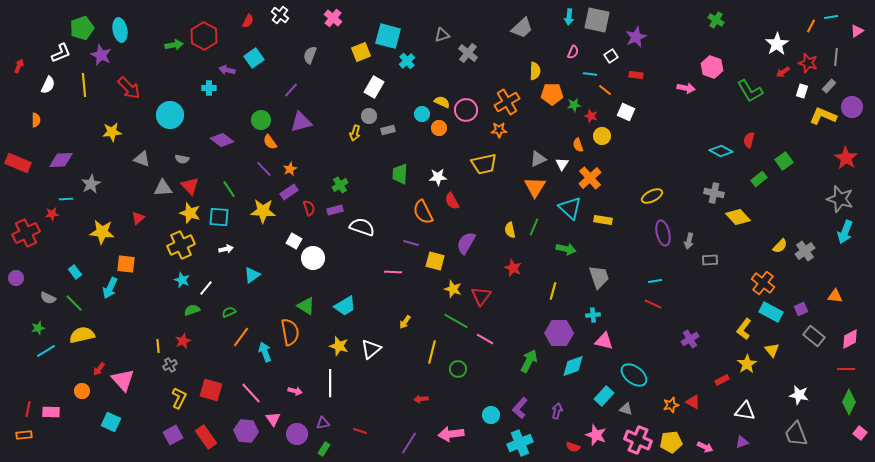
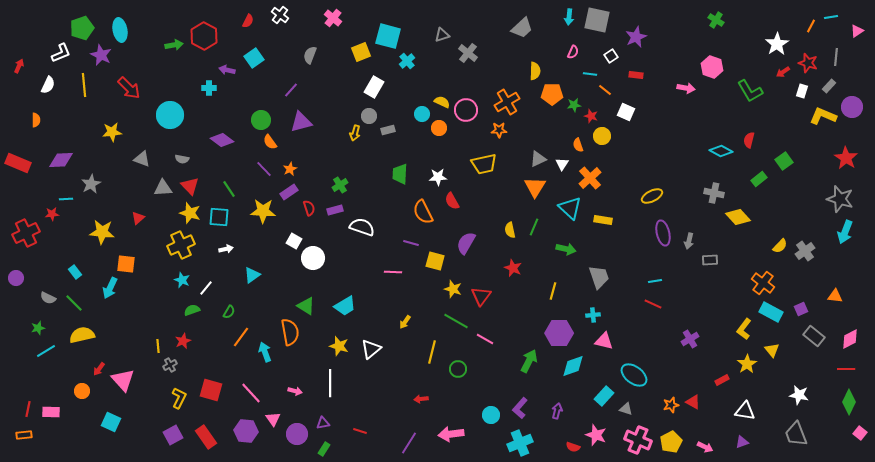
green semicircle at (229, 312): rotated 144 degrees clockwise
yellow pentagon at (671, 442): rotated 20 degrees counterclockwise
